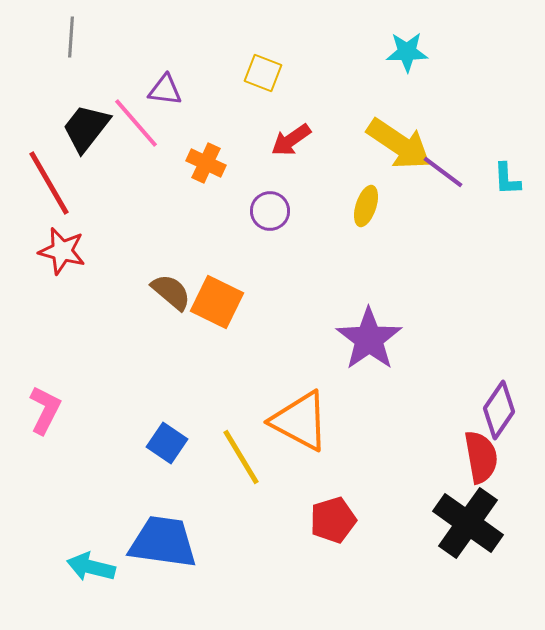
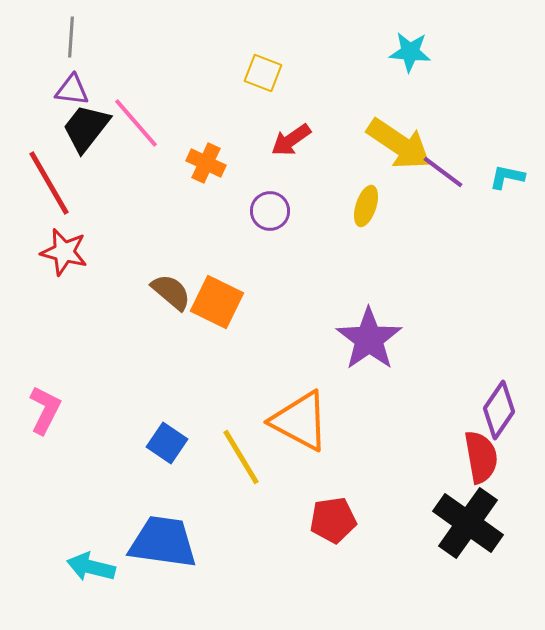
cyan star: moved 3 px right; rotated 6 degrees clockwise
purple triangle: moved 93 px left
cyan L-shape: moved 2 px up; rotated 105 degrees clockwise
red star: moved 2 px right, 1 px down
red pentagon: rotated 9 degrees clockwise
